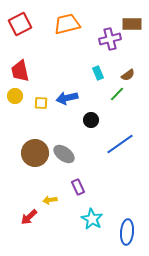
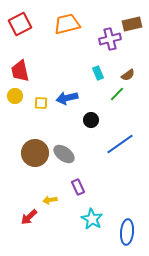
brown rectangle: rotated 12 degrees counterclockwise
